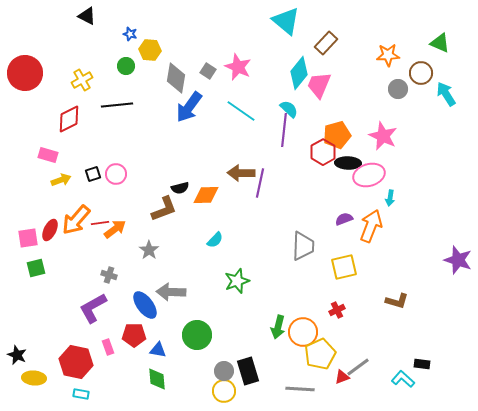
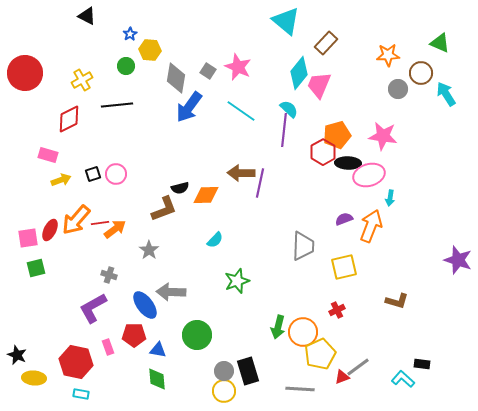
blue star at (130, 34): rotated 24 degrees clockwise
pink star at (383, 136): rotated 16 degrees counterclockwise
